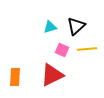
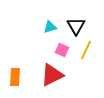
black triangle: rotated 18 degrees counterclockwise
yellow line: moved 1 px left, 1 px down; rotated 60 degrees counterclockwise
